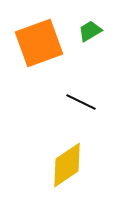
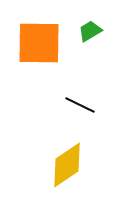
orange square: rotated 21 degrees clockwise
black line: moved 1 px left, 3 px down
